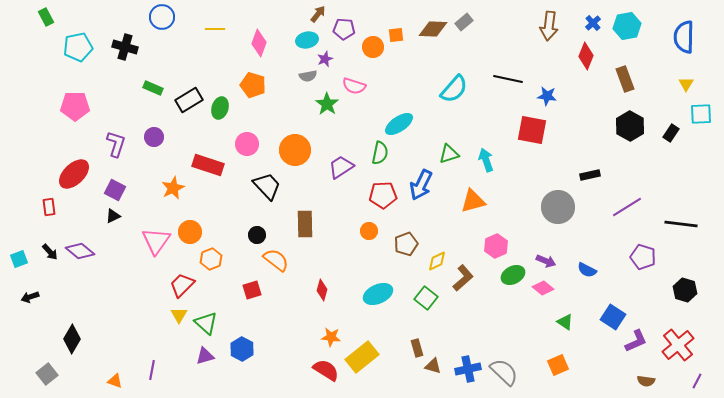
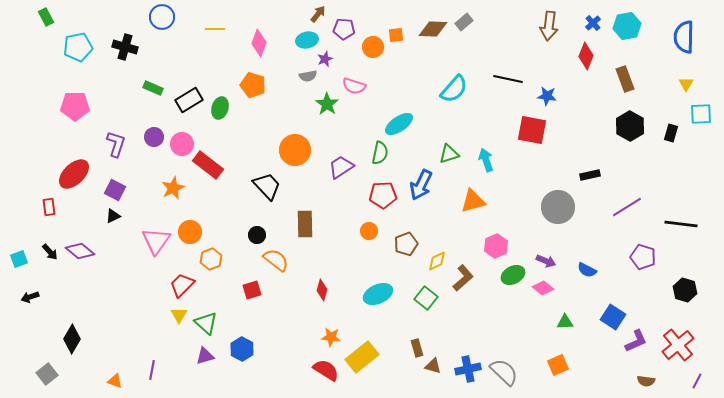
black rectangle at (671, 133): rotated 18 degrees counterclockwise
pink circle at (247, 144): moved 65 px left
red rectangle at (208, 165): rotated 20 degrees clockwise
green triangle at (565, 322): rotated 36 degrees counterclockwise
